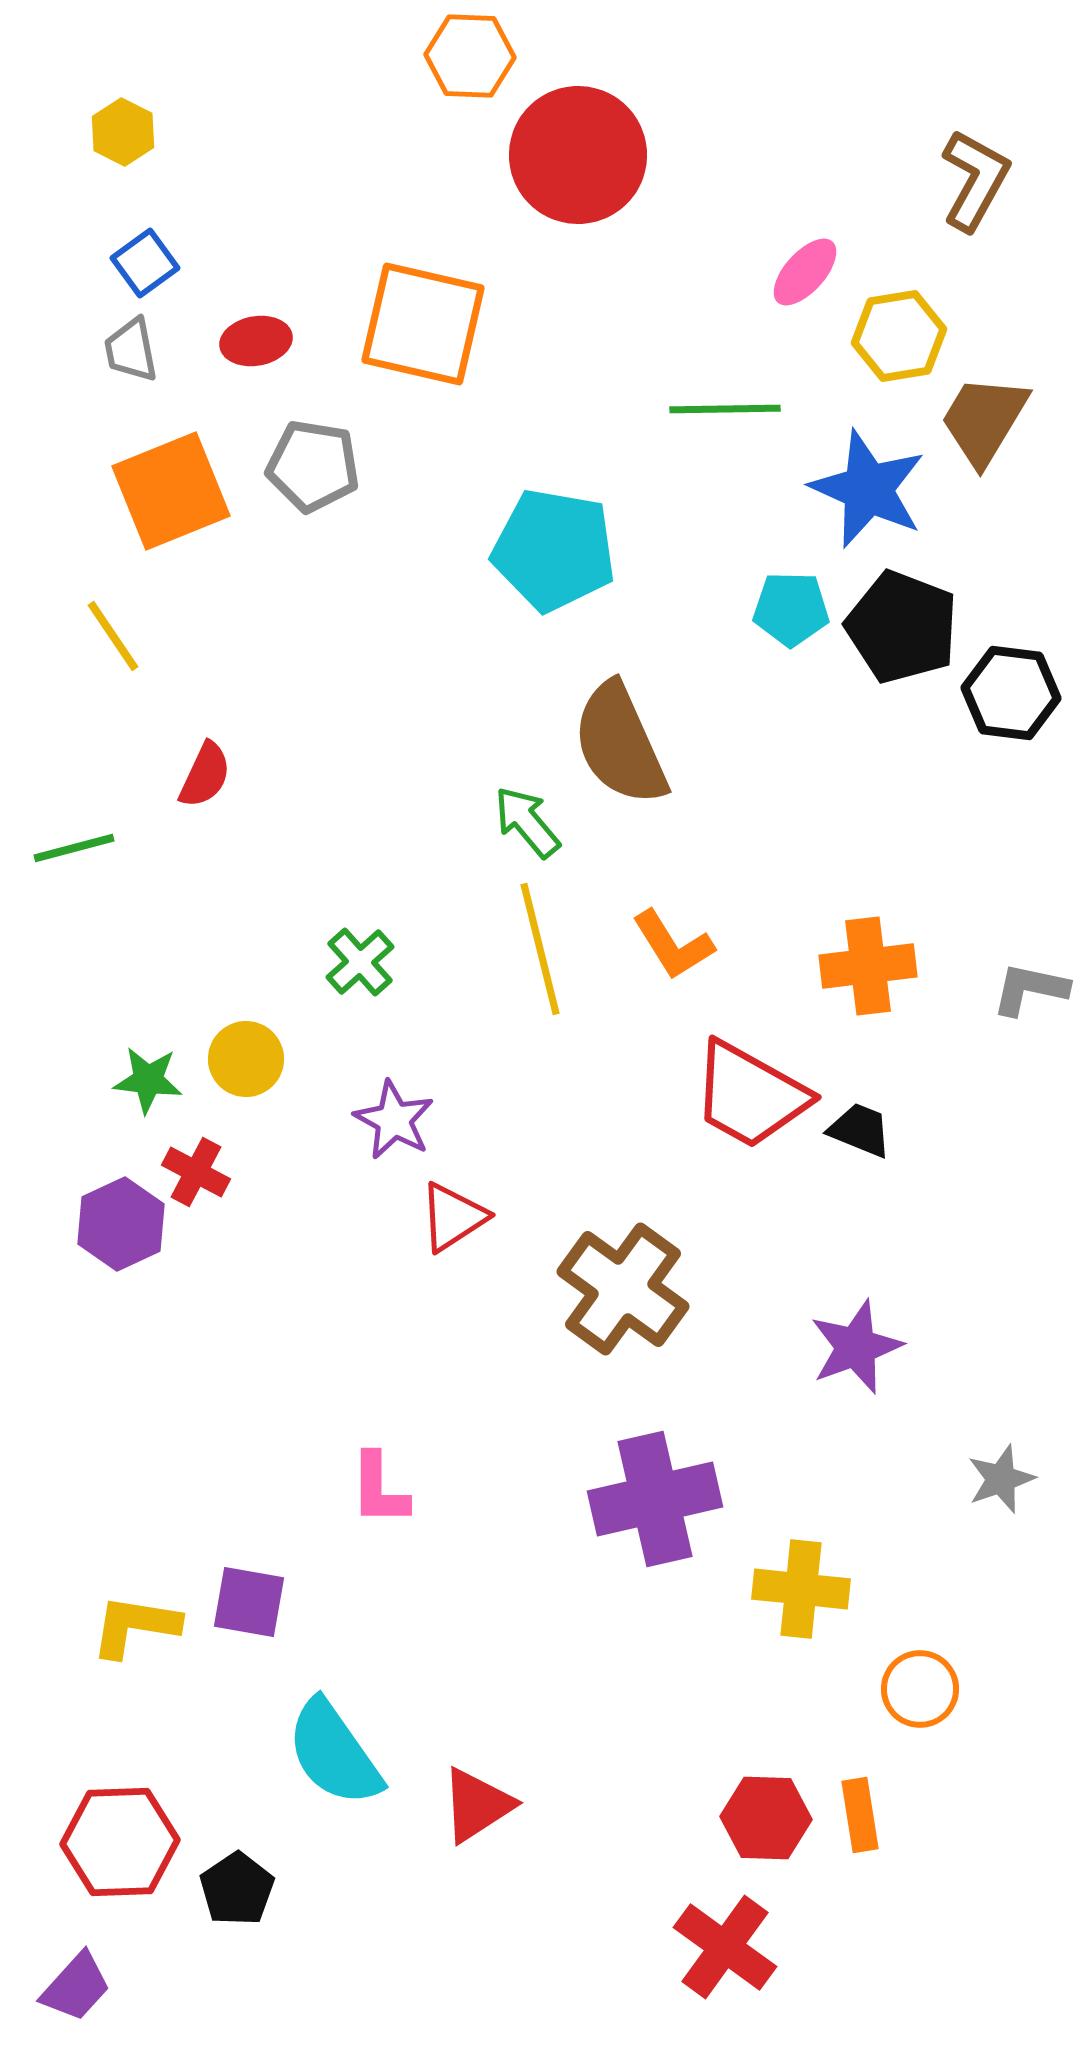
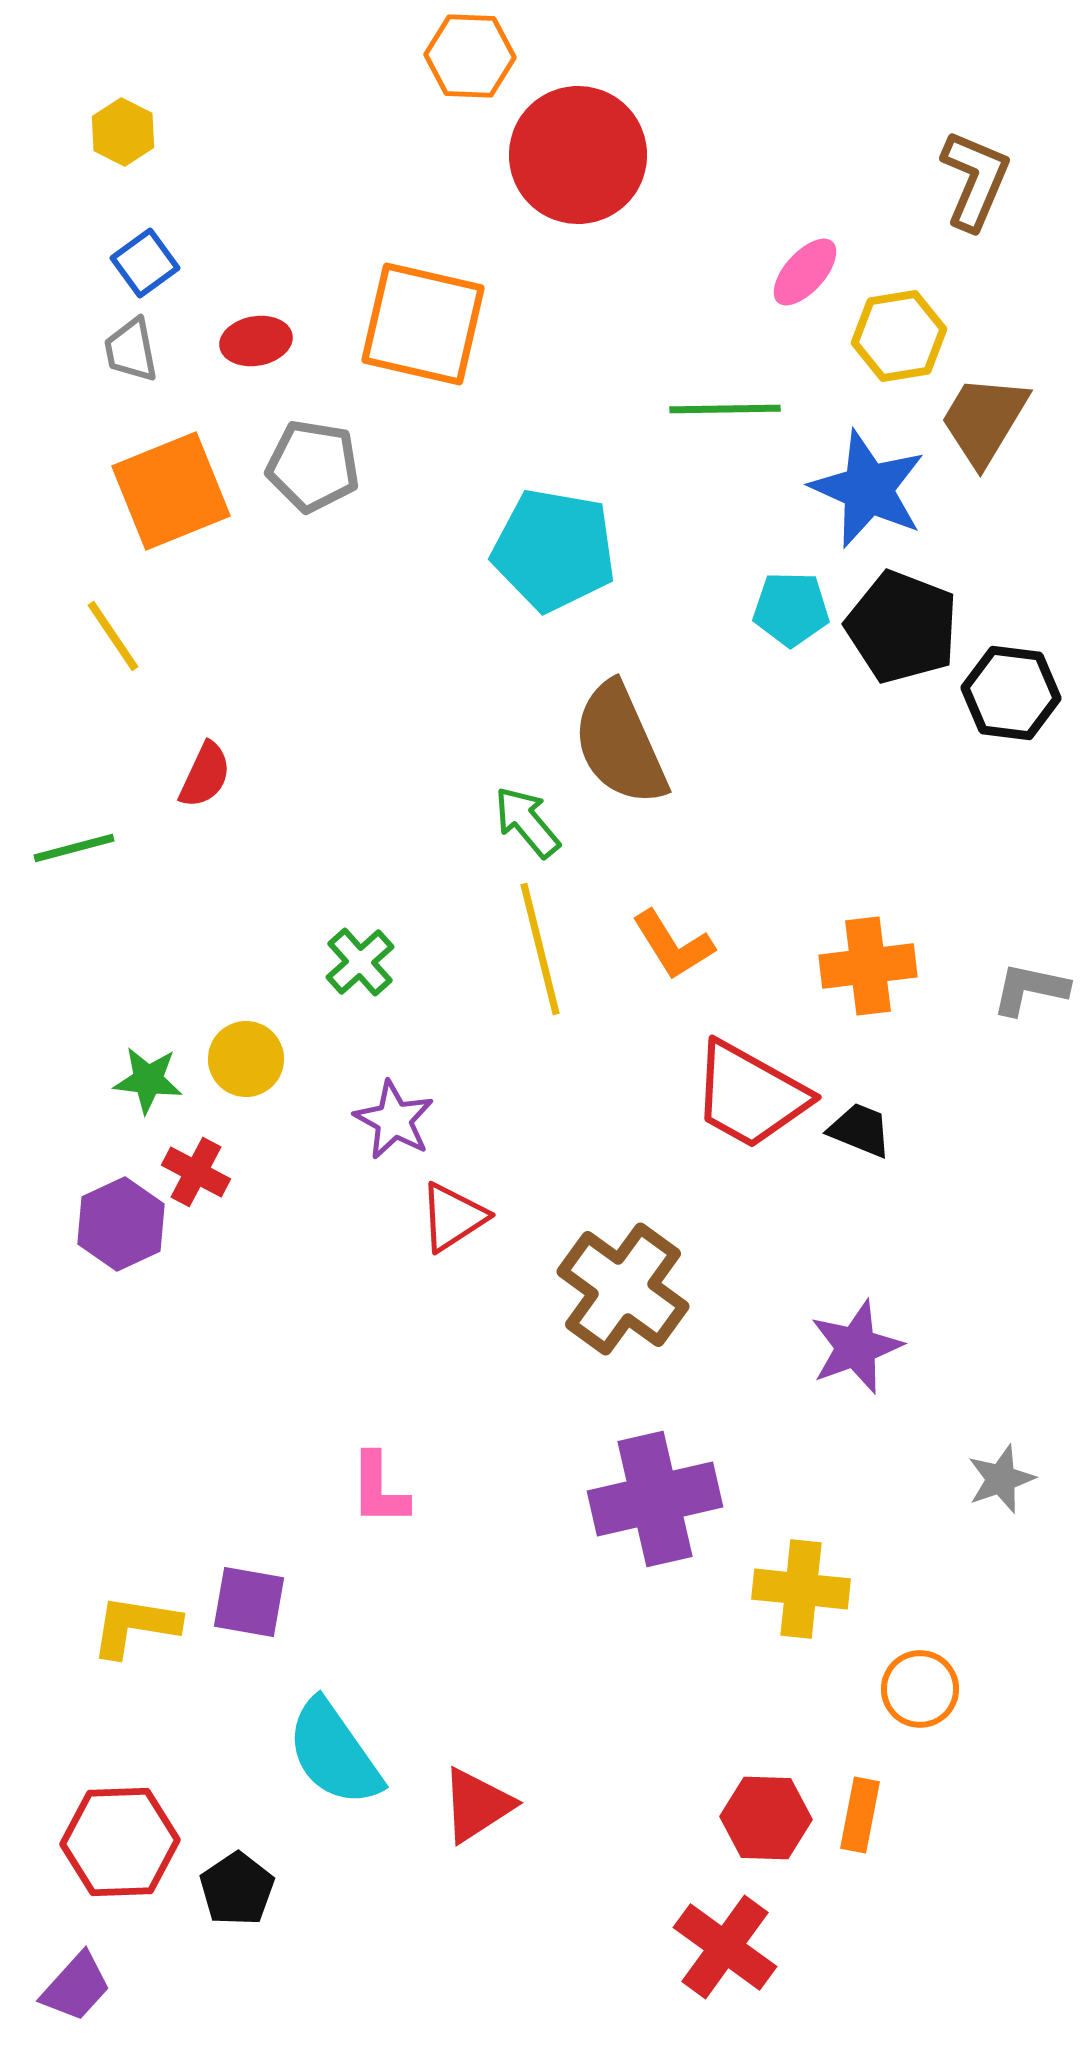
brown L-shape at (975, 180): rotated 6 degrees counterclockwise
orange rectangle at (860, 1815): rotated 20 degrees clockwise
